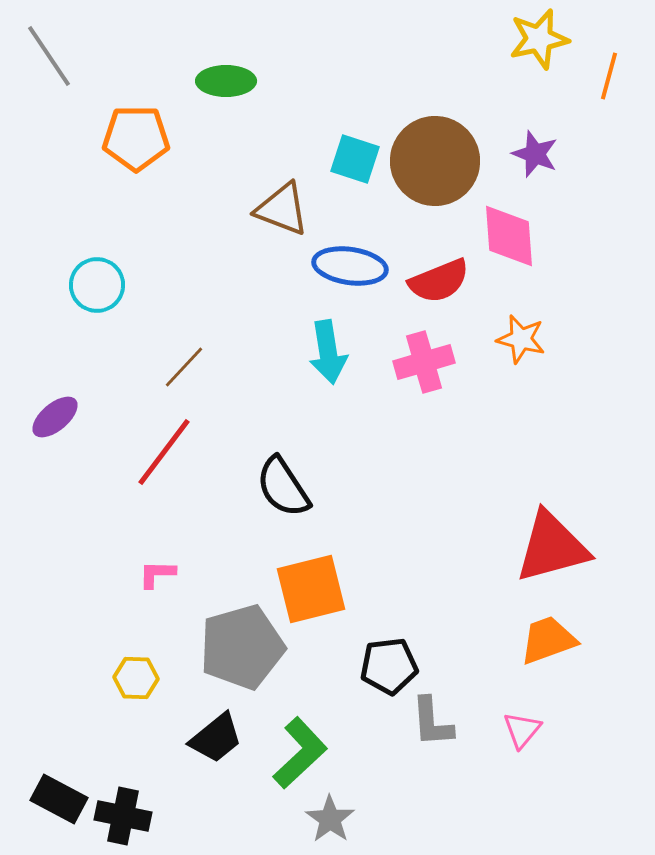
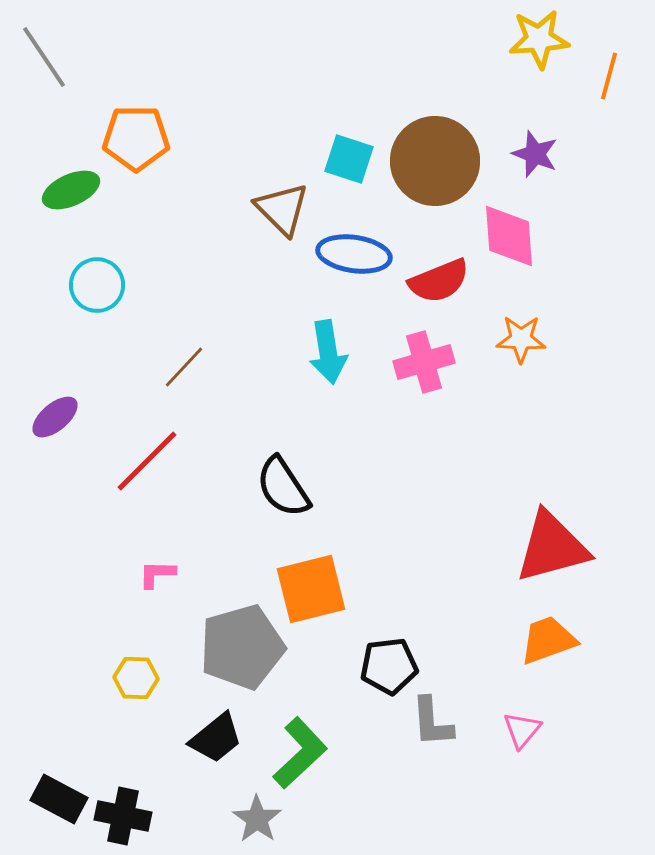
yellow star: rotated 8 degrees clockwise
gray line: moved 5 px left, 1 px down
green ellipse: moved 155 px left, 109 px down; rotated 24 degrees counterclockwise
cyan square: moved 6 px left
brown triangle: rotated 24 degrees clockwise
blue ellipse: moved 4 px right, 12 px up
orange star: rotated 12 degrees counterclockwise
red line: moved 17 px left, 9 px down; rotated 8 degrees clockwise
gray star: moved 73 px left
